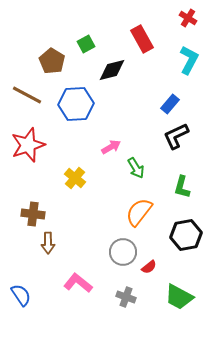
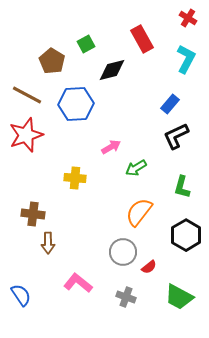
cyan L-shape: moved 3 px left, 1 px up
red star: moved 2 px left, 10 px up
green arrow: rotated 90 degrees clockwise
yellow cross: rotated 35 degrees counterclockwise
black hexagon: rotated 20 degrees counterclockwise
